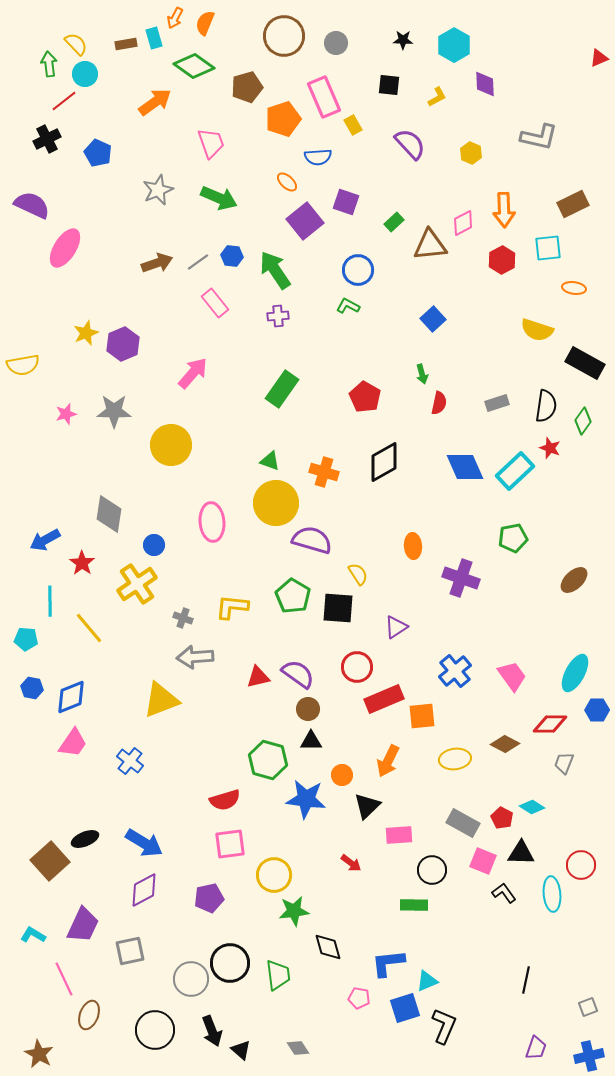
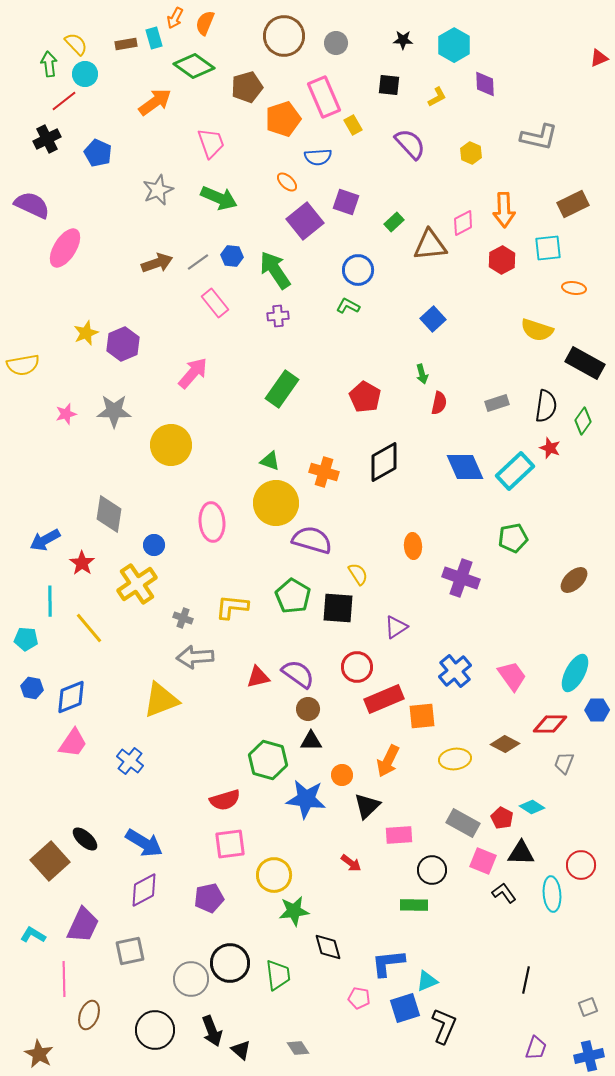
black ellipse at (85, 839): rotated 64 degrees clockwise
pink line at (64, 979): rotated 24 degrees clockwise
